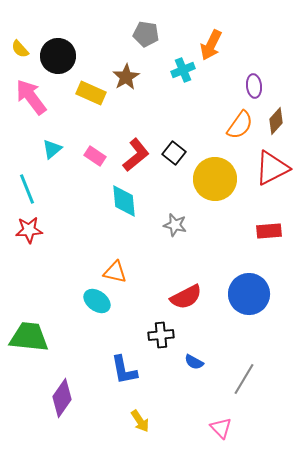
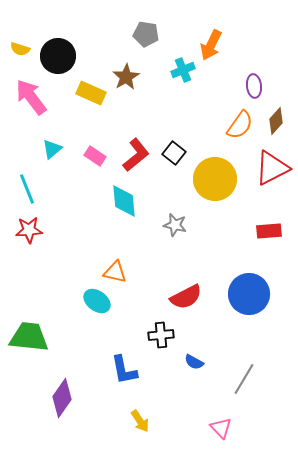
yellow semicircle: rotated 30 degrees counterclockwise
